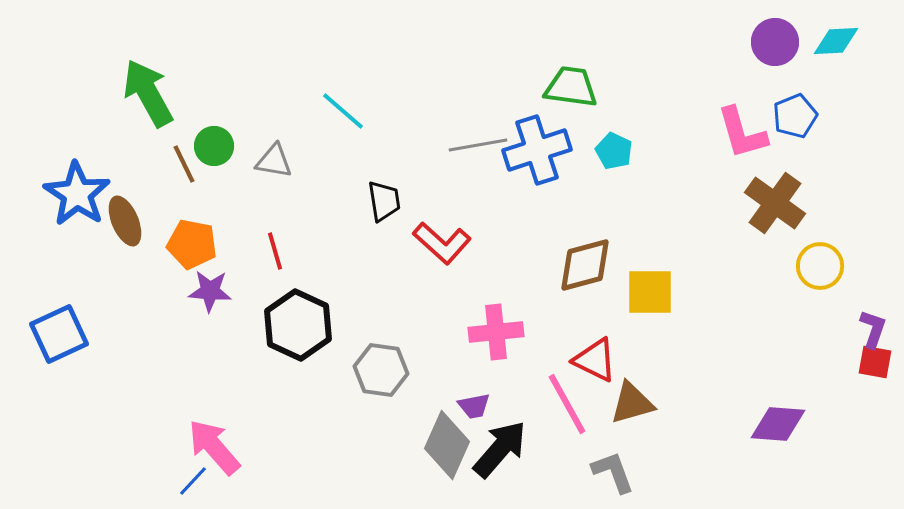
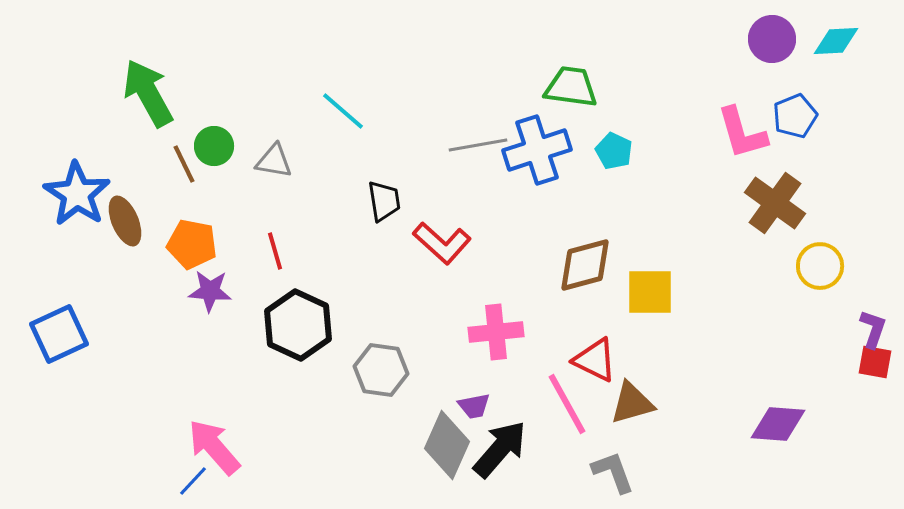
purple circle: moved 3 px left, 3 px up
